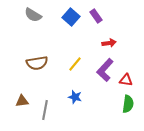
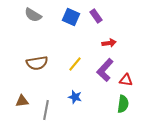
blue square: rotated 18 degrees counterclockwise
green semicircle: moved 5 px left
gray line: moved 1 px right
